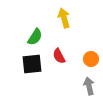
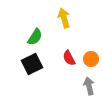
red semicircle: moved 10 px right, 2 px down
black square: rotated 20 degrees counterclockwise
